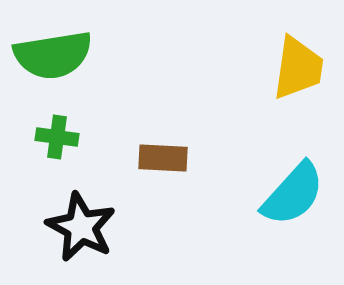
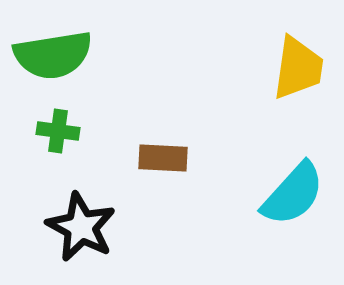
green cross: moved 1 px right, 6 px up
